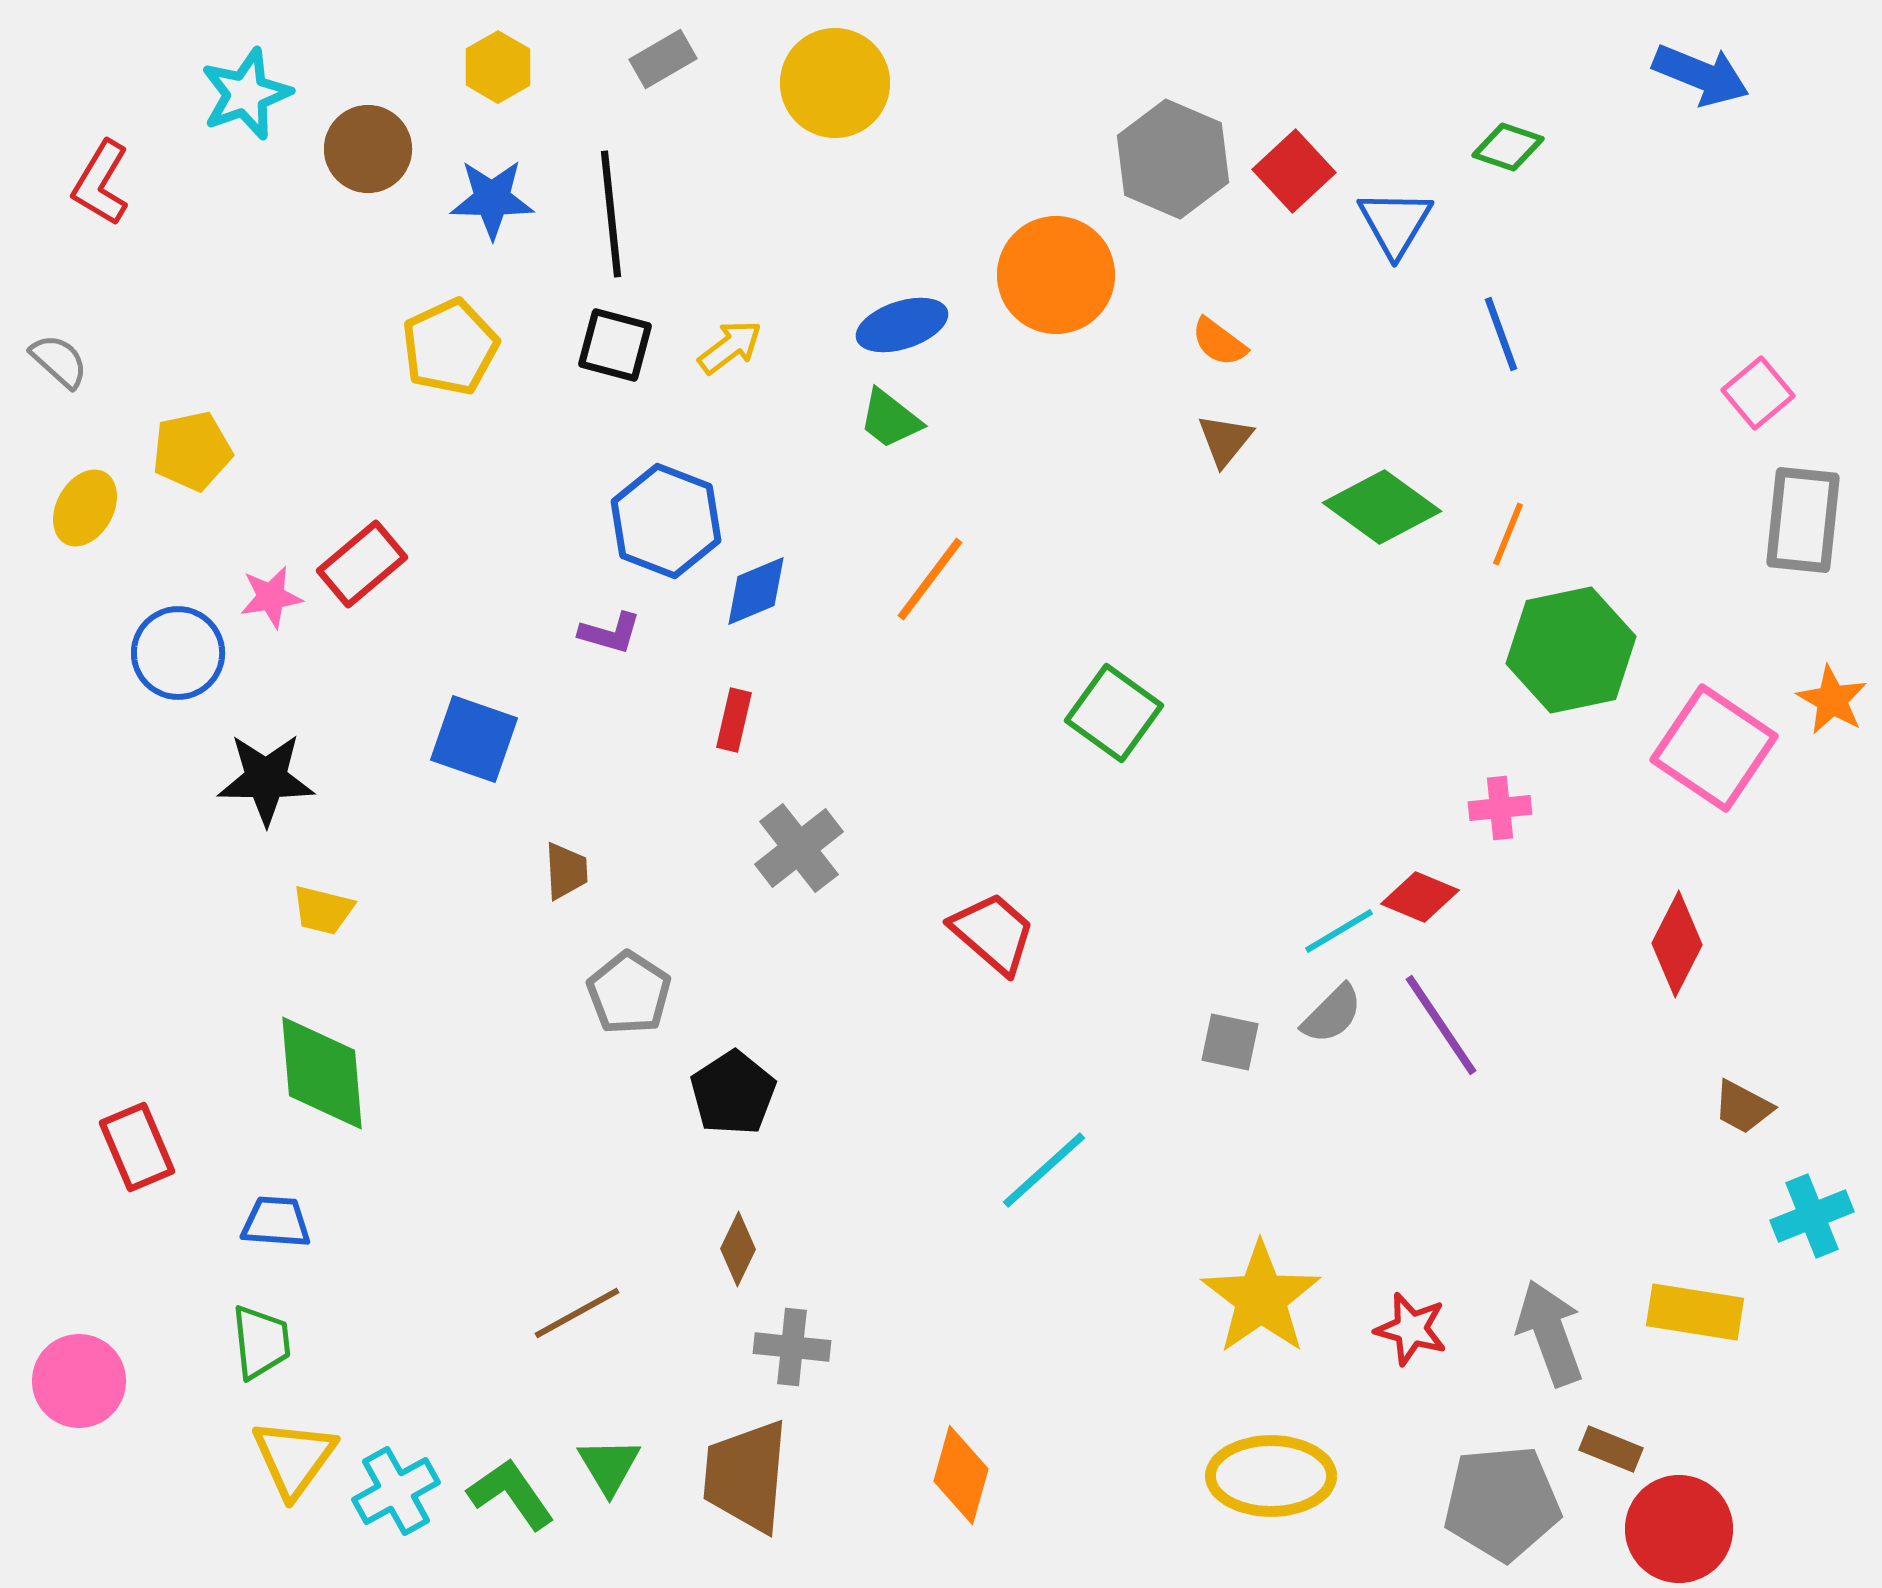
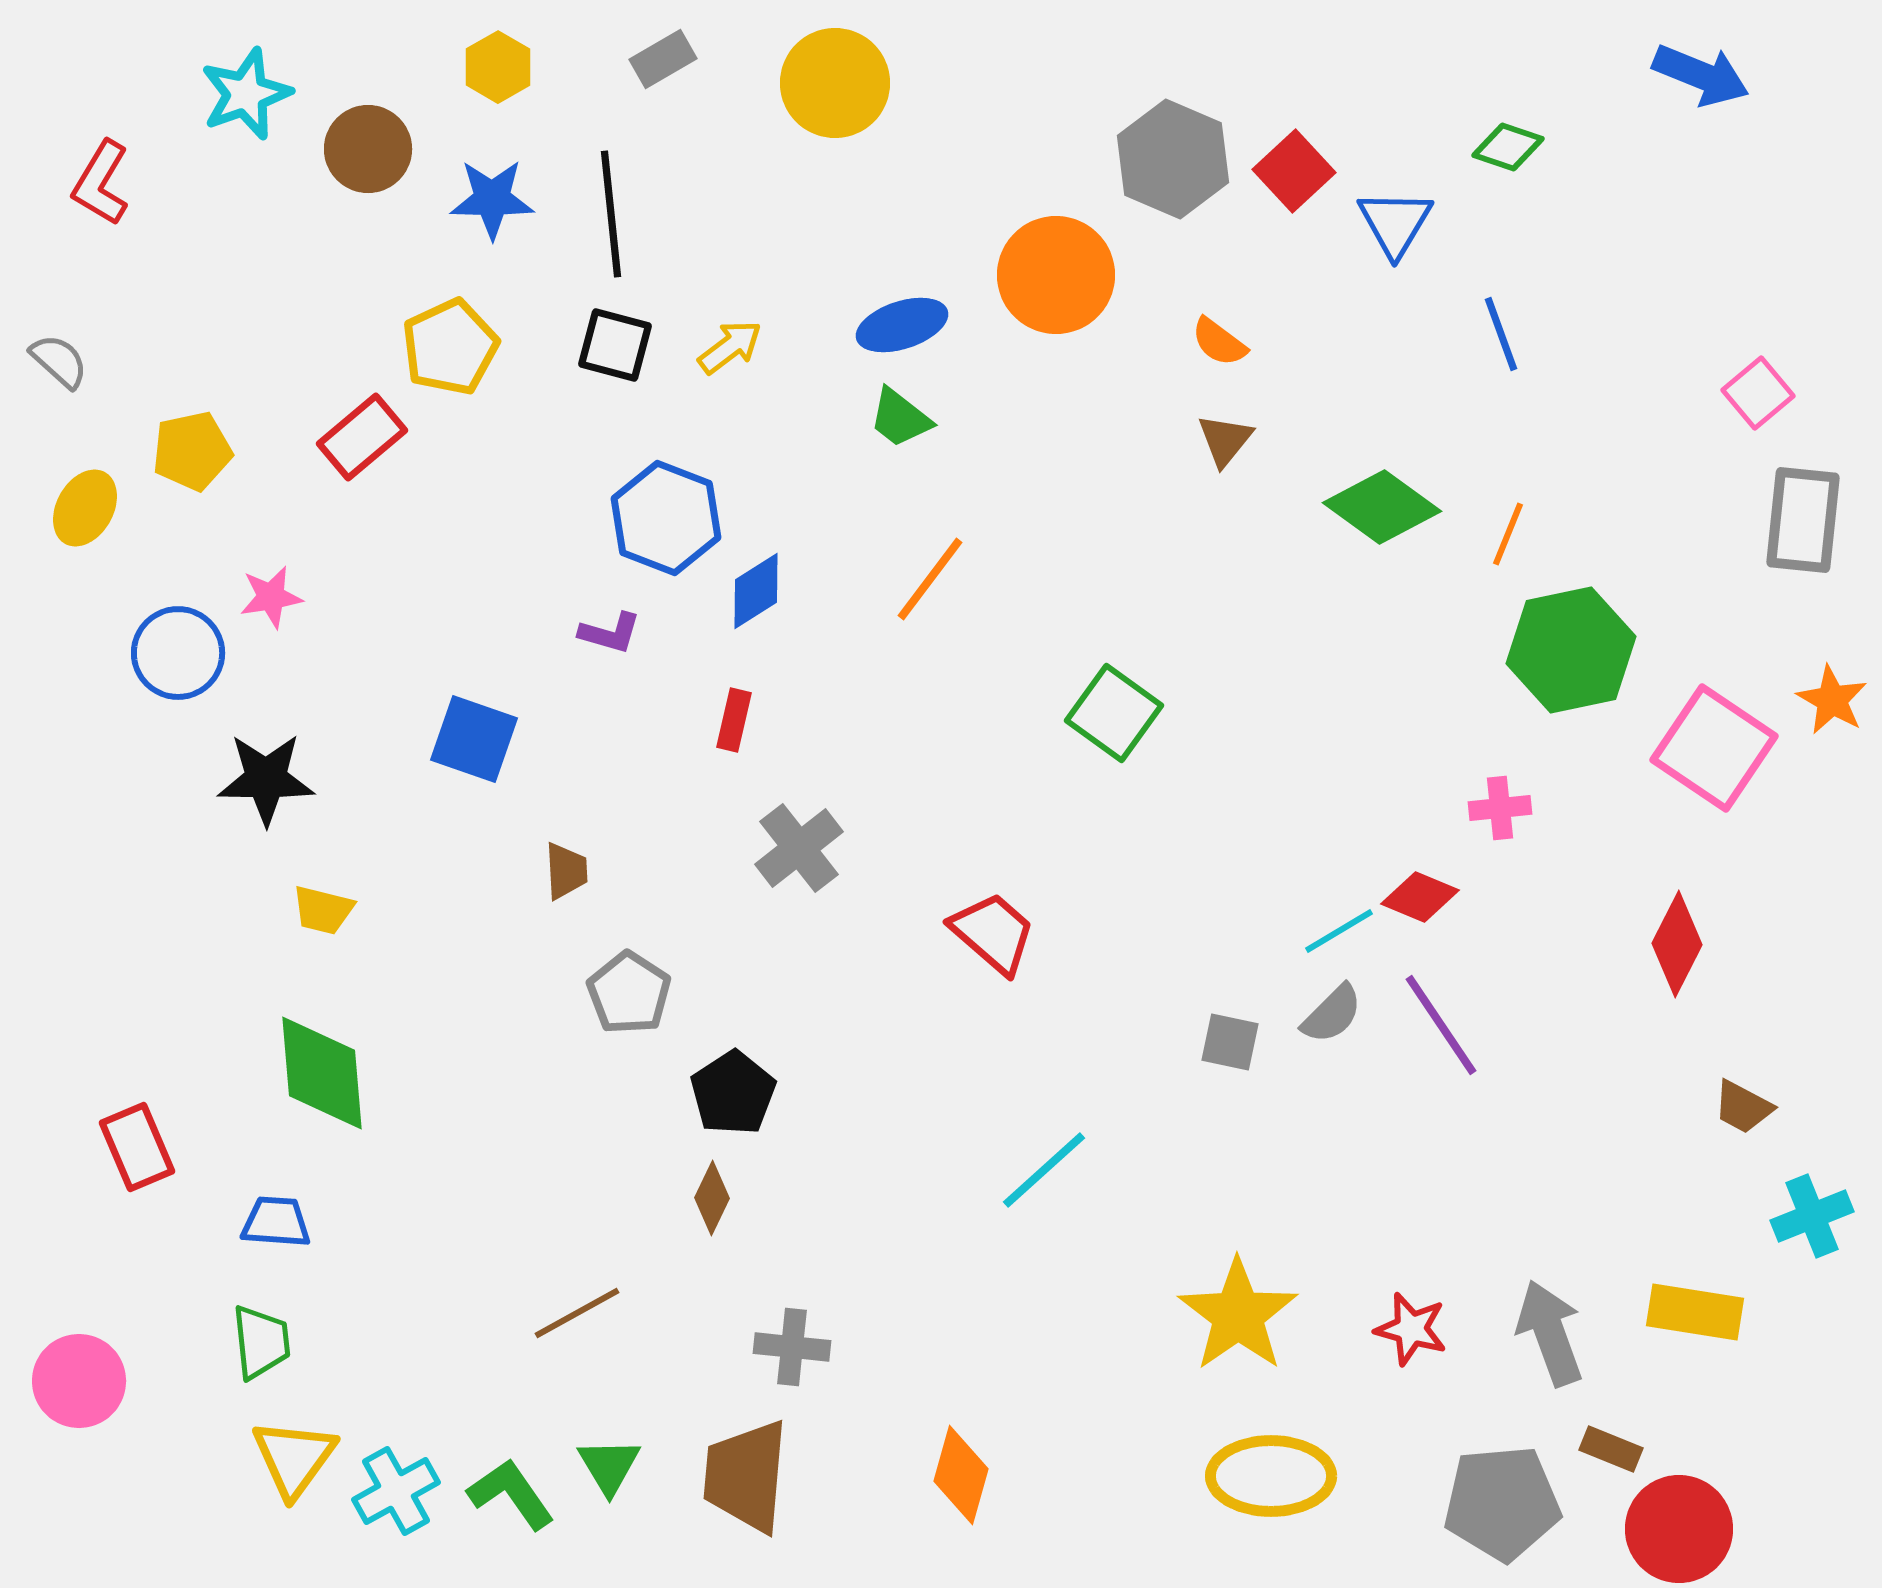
green trapezoid at (890, 419): moved 10 px right, 1 px up
blue hexagon at (666, 521): moved 3 px up
red rectangle at (362, 564): moved 127 px up
blue diamond at (756, 591): rotated 10 degrees counterclockwise
brown diamond at (738, 1249): moved 26 px left, 51 px up
yellow star at (1261, 1298): moved 23 px left, 17 px down
